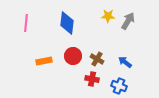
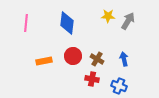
blue arrow: moved 1 px left, 3 px up; rotated 40 degrees clockwise
